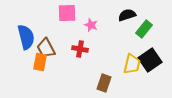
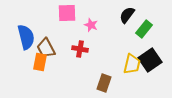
black semicircle: rotated 36 degrees counterclockwise
